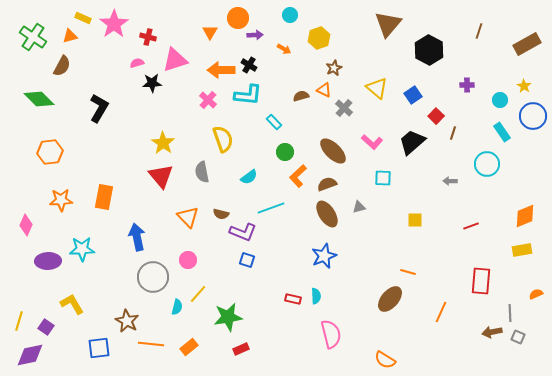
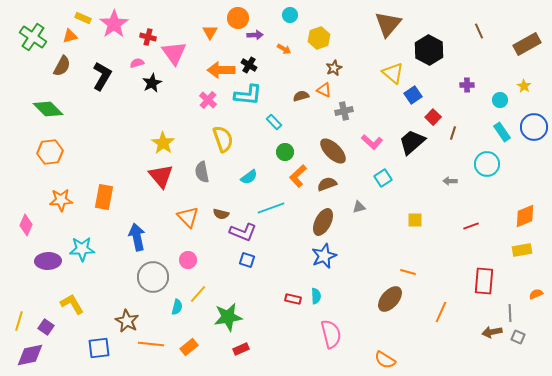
brown line at (479, 31): rotated 42 degrees counterclockwise
pink triangle at (175, 60): moved 1 px left, 7 px up; rotated 48 degrees counterclockwise
black star at (152, 83): rotated 24 degrees counterclockwise
yellow triangle at (377, 88): moved 16 px right, 15 px up
green diamond at (39, 99): moved 9 px right, 10 px down
black L-shape at (99, 108): moved 3 px right, 32 px up
gray cross at (344, 108): moved 3 px down; rotated 36 degrees clockwise
red square at (436, 116): moved 3 px left, 1 px down
blue circle at (533, 116): moved 1 px right, 11 px down
cyan square at (383, 178): rotated 36 degrees counterclockwise
brown ellipse at (327, 214): moved 4 px left, 8 px down; rotated 60 degrees clockwise
red rectangle at (481, 281): moved 3 px right
